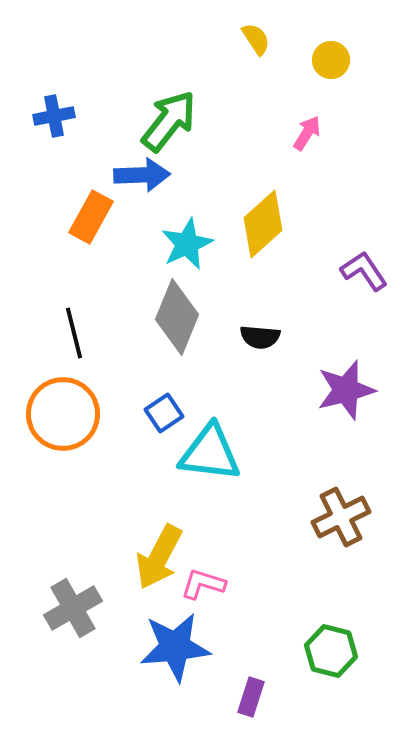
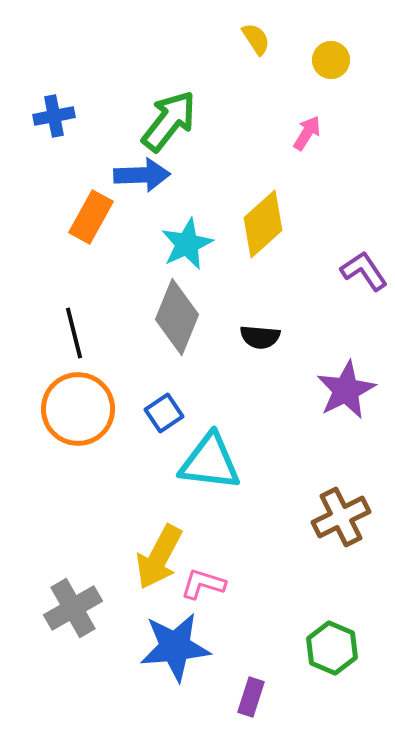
purple star: rotated 12 degrees counterclockwise
orange circle: moved 15 px right, 5 px up
cyan triangle: moved 9 px down
green hexagon: moved 1 px right, 3 px up; rotated 9 degrees clockwise
